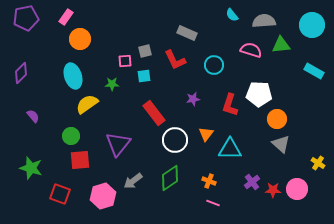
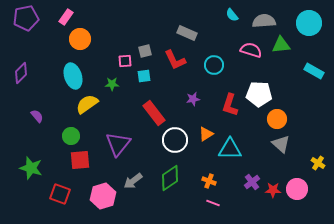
cyan circle at (312, 25): moved 3 px left, 2 px up
purple semicircle at (33, 116): moved 4 px right
orange triangle at (206, 134): rotated 21 degrees clockwise
